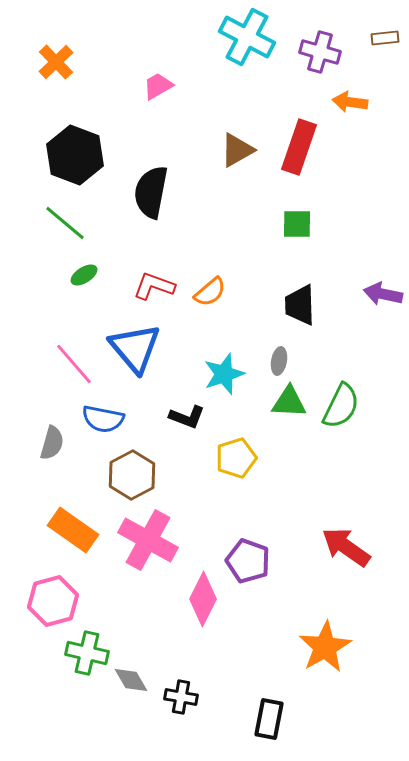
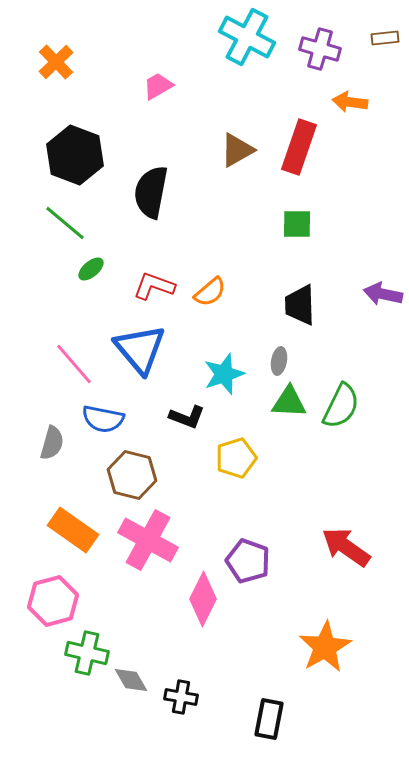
purple cross: moved 3 px up
green ellipse: moved 7 px right, 6 px up; rotated 8 degrees counterclockwise
blue triangle: moved 5 px right, 1 px down
brown hexagon: rotated 18 degrees counterclockwise
